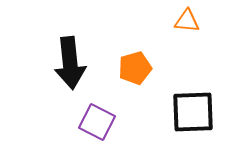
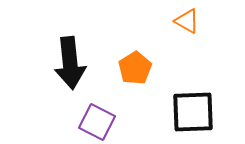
orange triangle: rotated 24 degrees clockwise
orange pentagon: rotated 16 degrees counterclockwise
